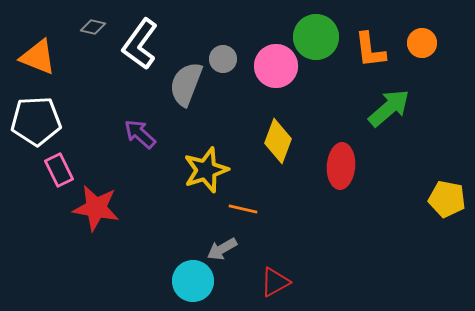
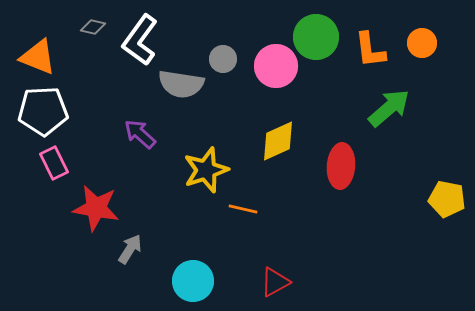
white L-shape: moved 4 px up
gray semicircle: moved 5 px left; rotated 102 degrees counterclockwise
white pentagon: moved 7 px right, 10 px up
yellow diamond: rotated 45 degrees clockwise
pink rectangle: moved 5 px left, 7 px up
gray arrow: moved 92 px left; rotated 152 degrees clockwise
